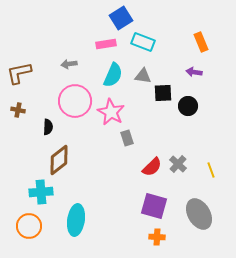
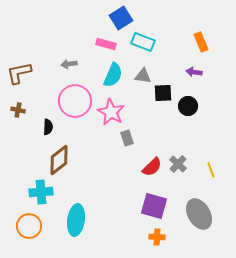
pink rectangle: rotated 24 degrees clockwise
